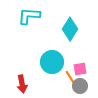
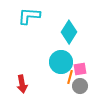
cyan diamond: moved 1 px left, 3 px down
cyan circle: moved 9 px right
orange line: rotated 48 degrees clockwise
